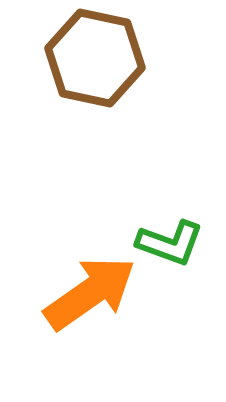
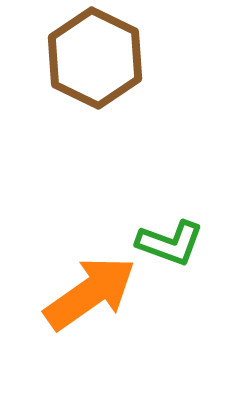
brown hexagon: rotated 14 degrees clockwise
